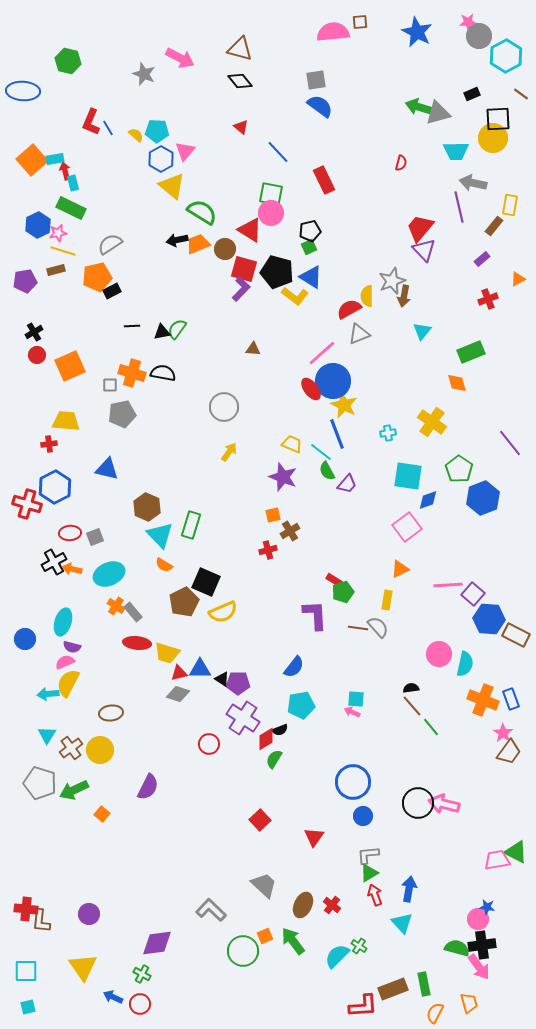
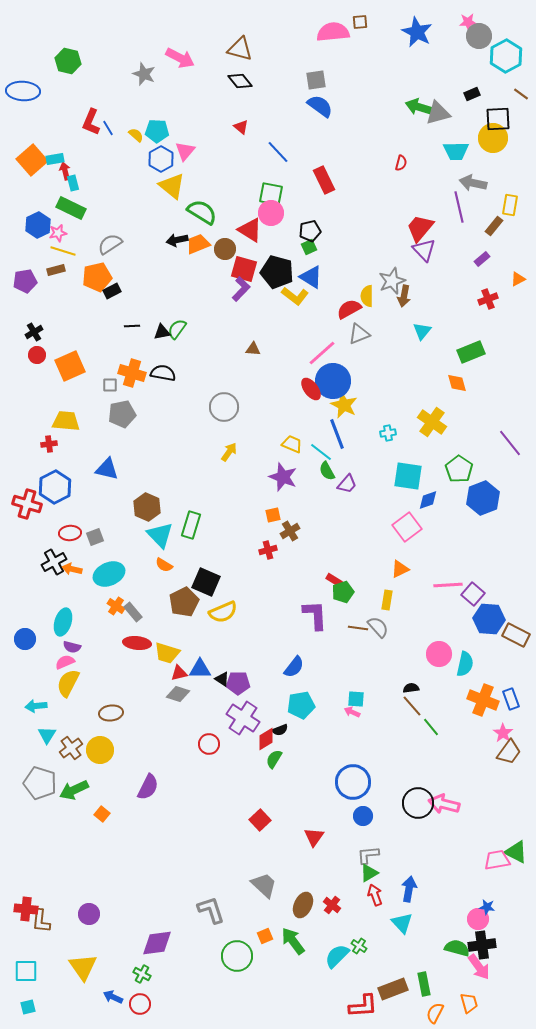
cyan arrow at (48, 694): moved 12 px left, 12 px down
gray L-shape at (211, 910): rotated 28 degrees clockwise
green circle at (243, 951): moved 6 px left, 5 px down
